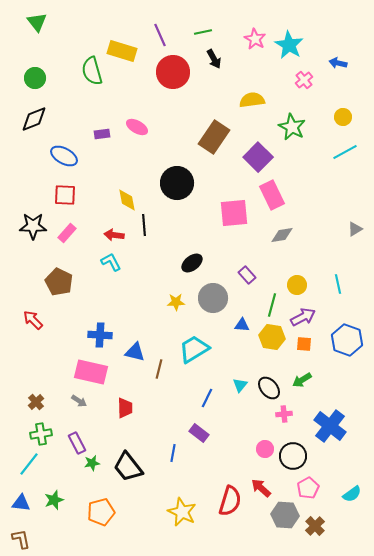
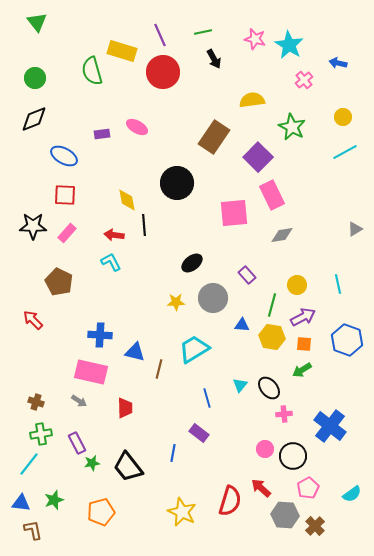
pink star at (255, 39): rotated 15 degrees counterclockwise
red circle at (173, 72): moved 10 px left
green arrow at (302, 380): moved 10 px up
blue line at (207, 398): rotated 42 degrees counterclockwise
brown cross at (36, 402): rotated 28 degrees counterclockwise
brown L-shape at (21, 539): moved 12 px right, 9 px up
